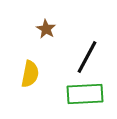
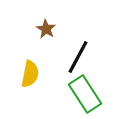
black line: moved 9 px left
green rectangle: rotated 60 degrees clockwise
